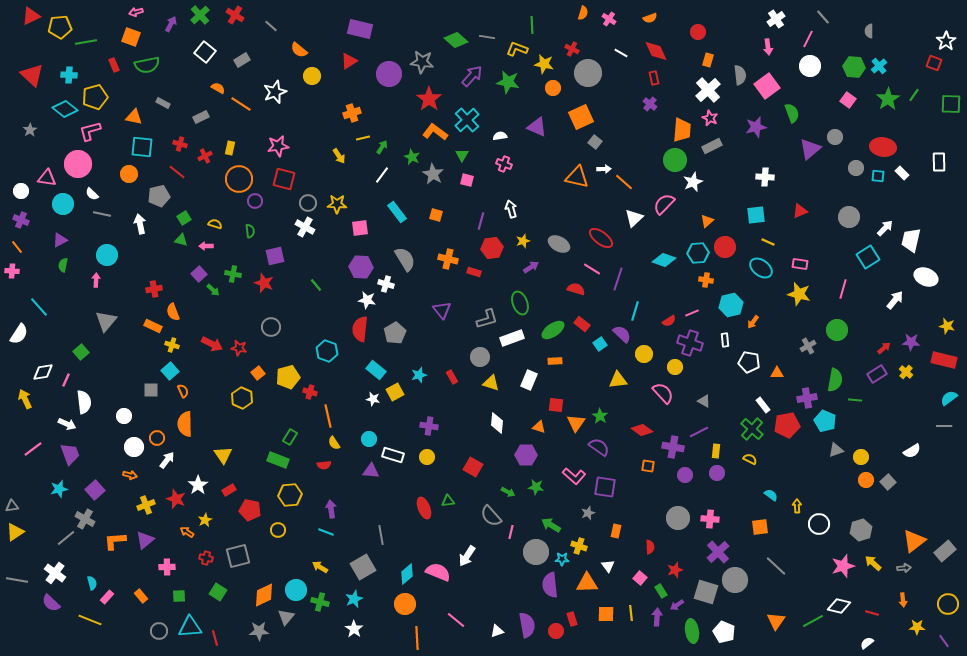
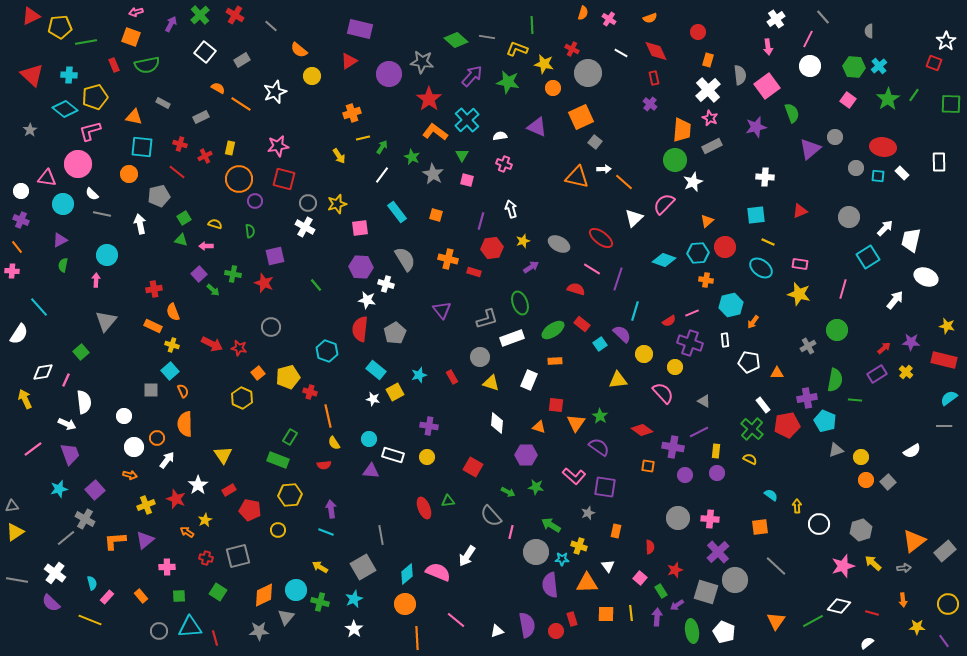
yellow star at (337, 204): rotated 18 degrees counterclockwise
